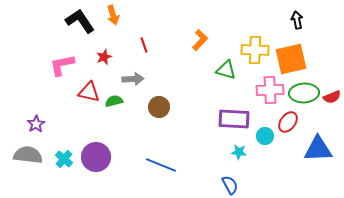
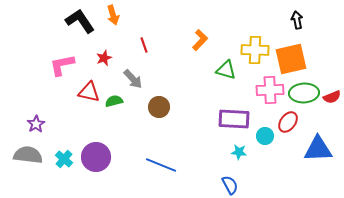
red star: moved 1 px down
gray arrow: rotated 50 degrees clockwise
